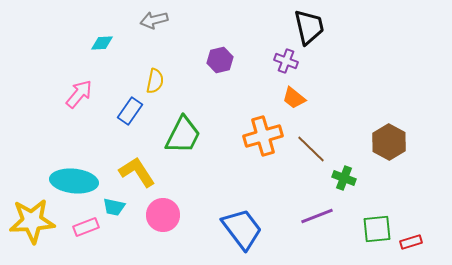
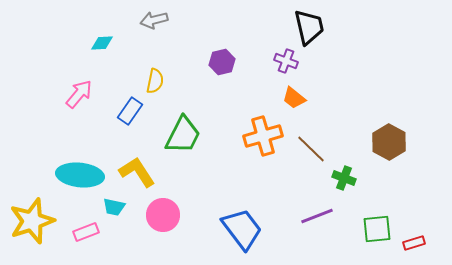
purple hexagon: moved 2 px right, 2 px down
cyan ellipse: moved 6 px right, 6 px up
yellow star: rotated 15 degrees counterclockwise
pink rectangle: moved 5 px down
red rectangle: moved 3 px right, 1 px down
